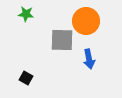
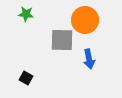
orange circle: moved 1 px left, 1 px up
